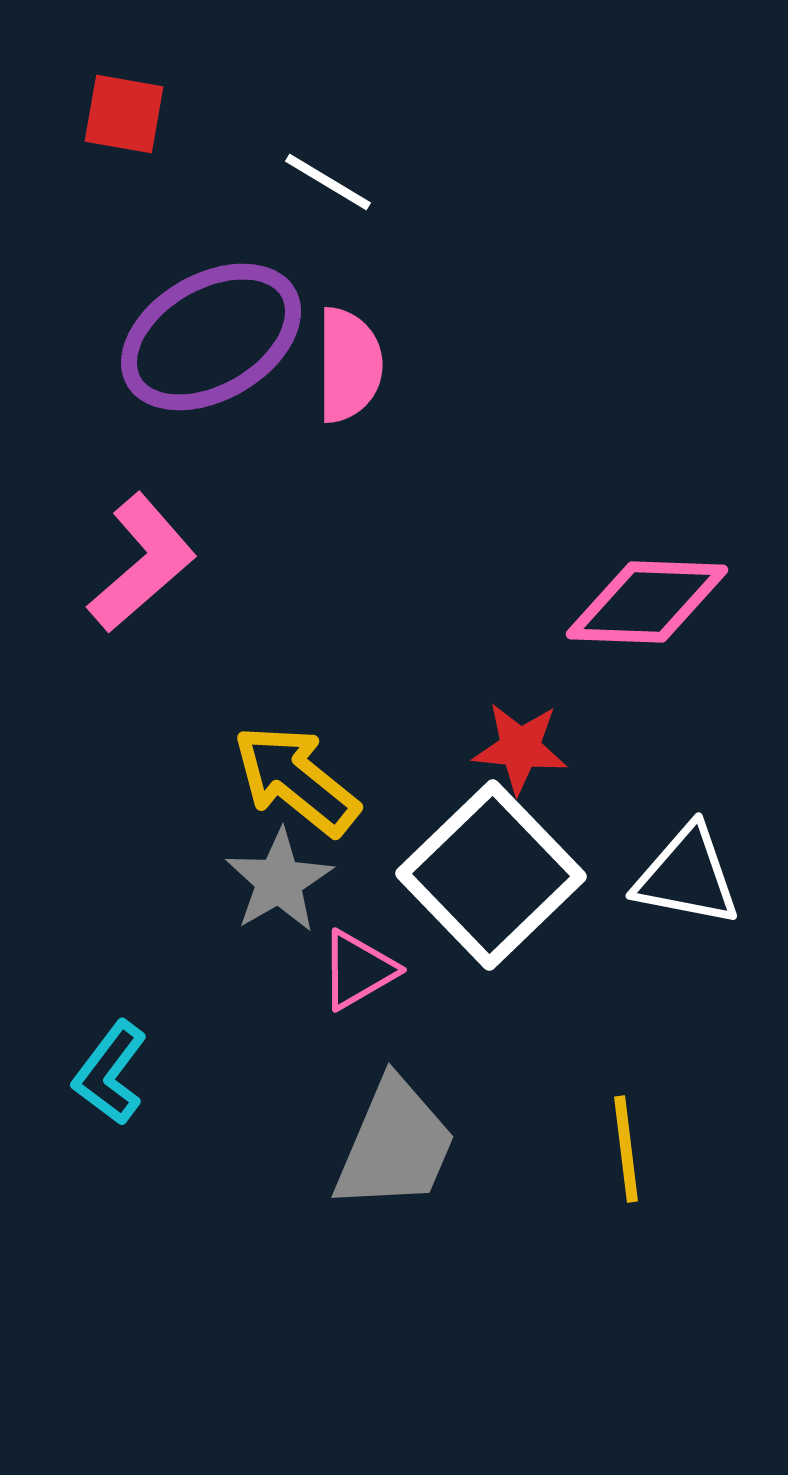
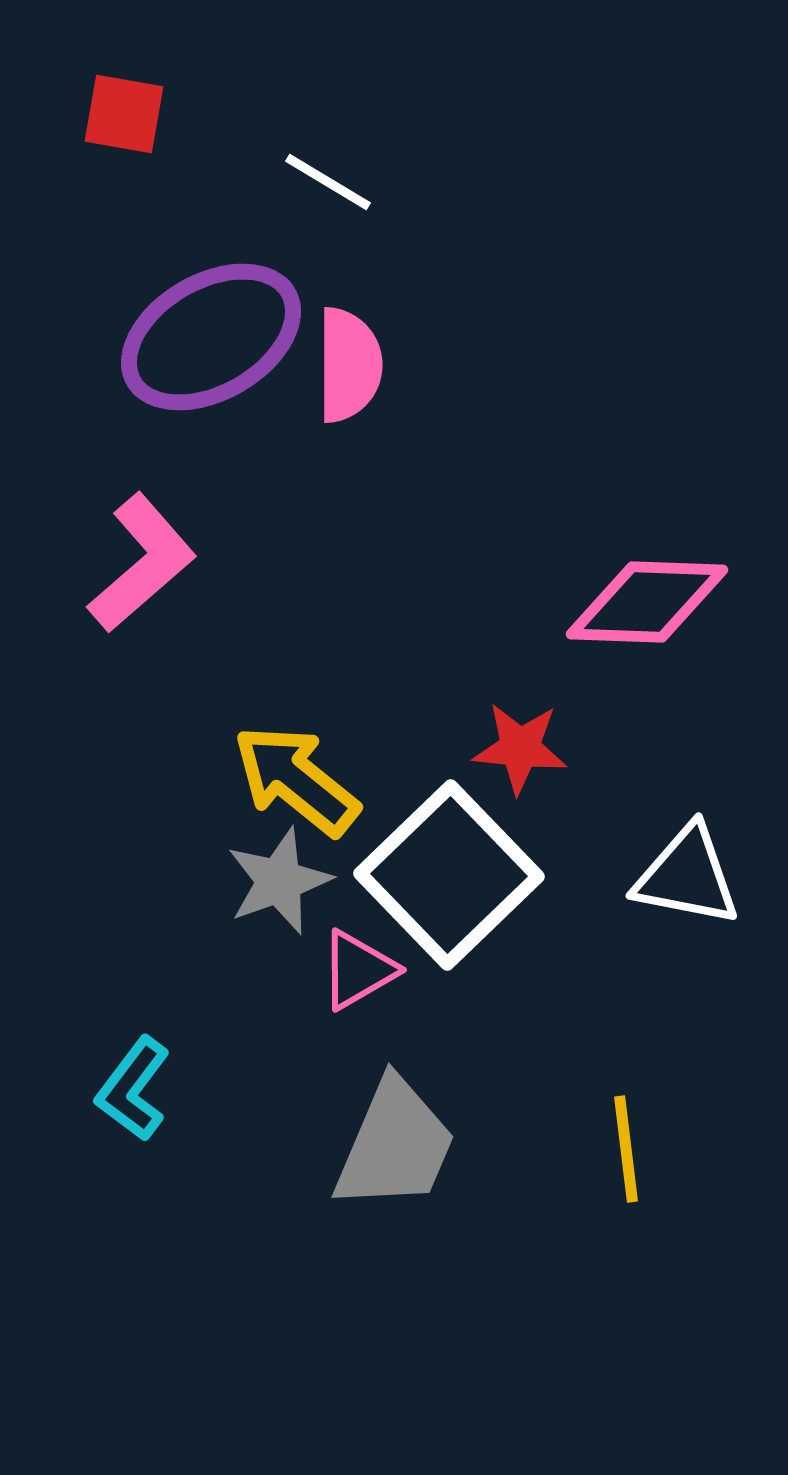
white square: moved 42 px left
gray star: rotated 10 degrees clockwise
cyan L-shape: moved 23 px right, 16 px down
